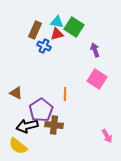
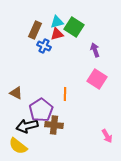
cyan triangle: rotated 24 degrees counterclockwise
